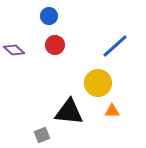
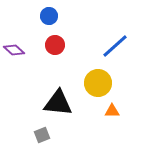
black triangle: moved 11 px left, 9 px up
